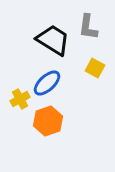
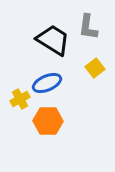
yellow square: rotated 24 degrees clockwise
blue ellipse: rotated 20 degrees clockwise
orange hexagon: rotated 20 degrees clockwise
